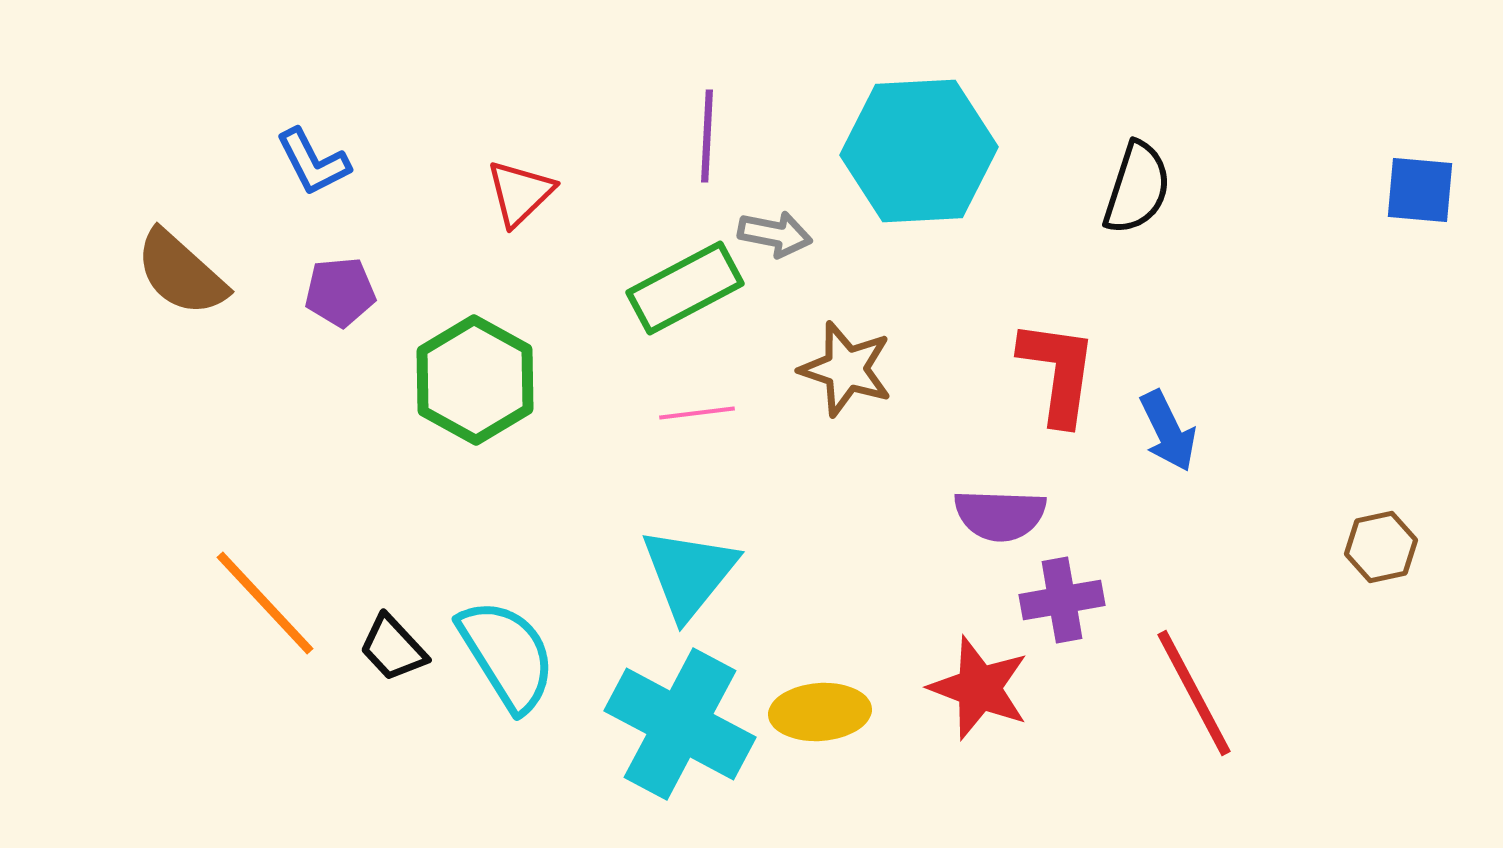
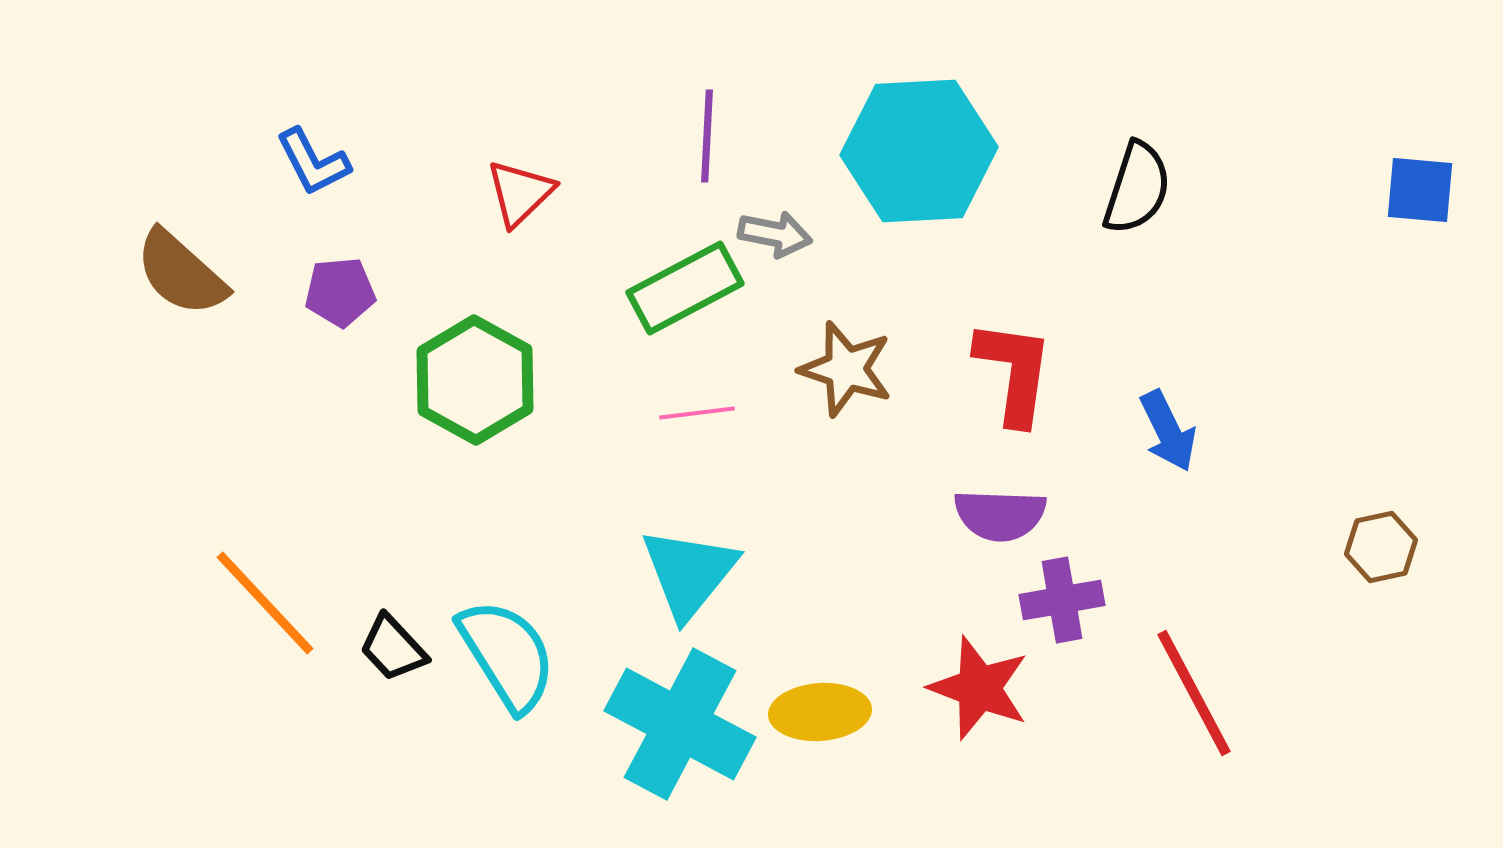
red L-shape: moved 44 px left
